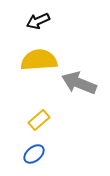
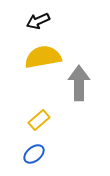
yellow semicircle: moved 4 px right, 3 px up; rotated 6 degrees counterclockwise
gray arrow: rotated 68 degrees clockwise
